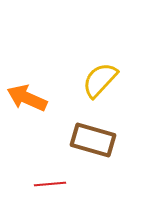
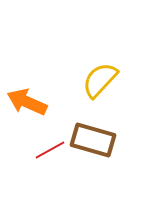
orange arrow: moved 4 px down
red line: moved 34 px up; rotated 24 degrees counterclockwise
